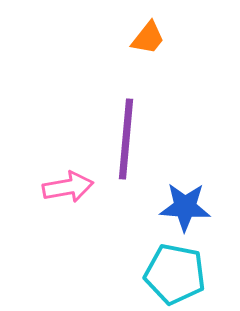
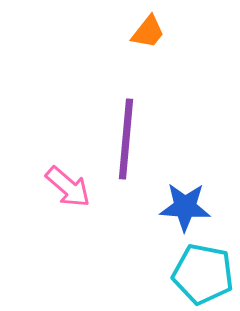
orange trapezoid: moved 6 px up
pink arrow: rotated 51 degrees clockwise
cyan pentagon: moved 28 px right
